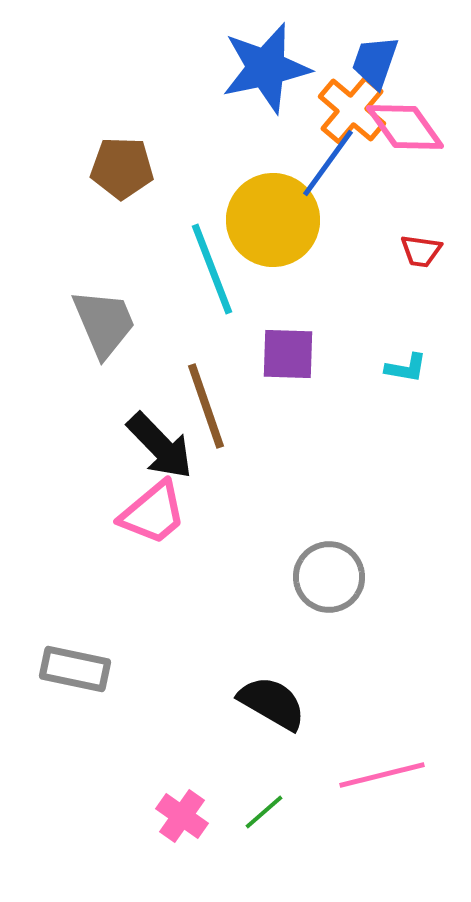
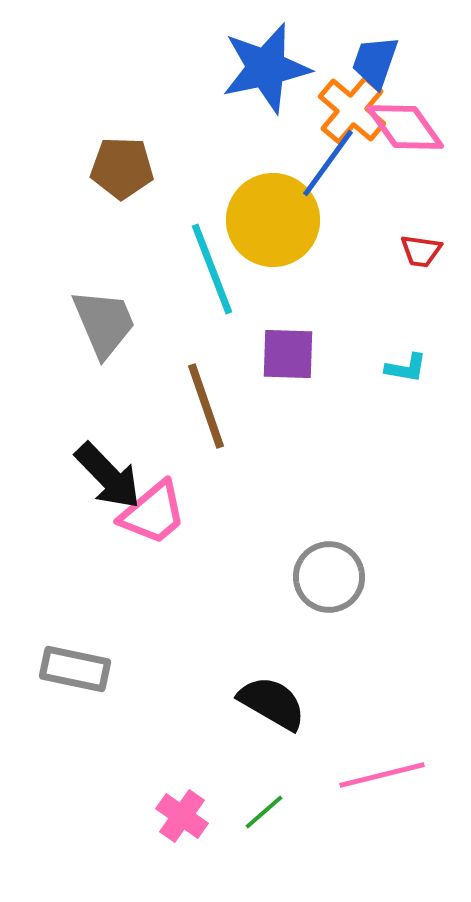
black arrow: moved 52 px left, 30 px down
